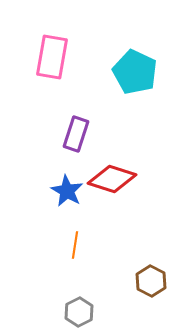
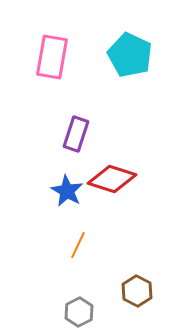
cyan pentagon: moved 5 px left, 17 px up
orange line: moved 3 px right; rotated 16 degrees clockwise
brown hexagon: moved 14 px left, 10 px down
